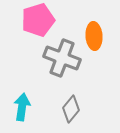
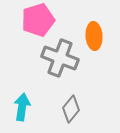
gray cross: moved 2 px left
